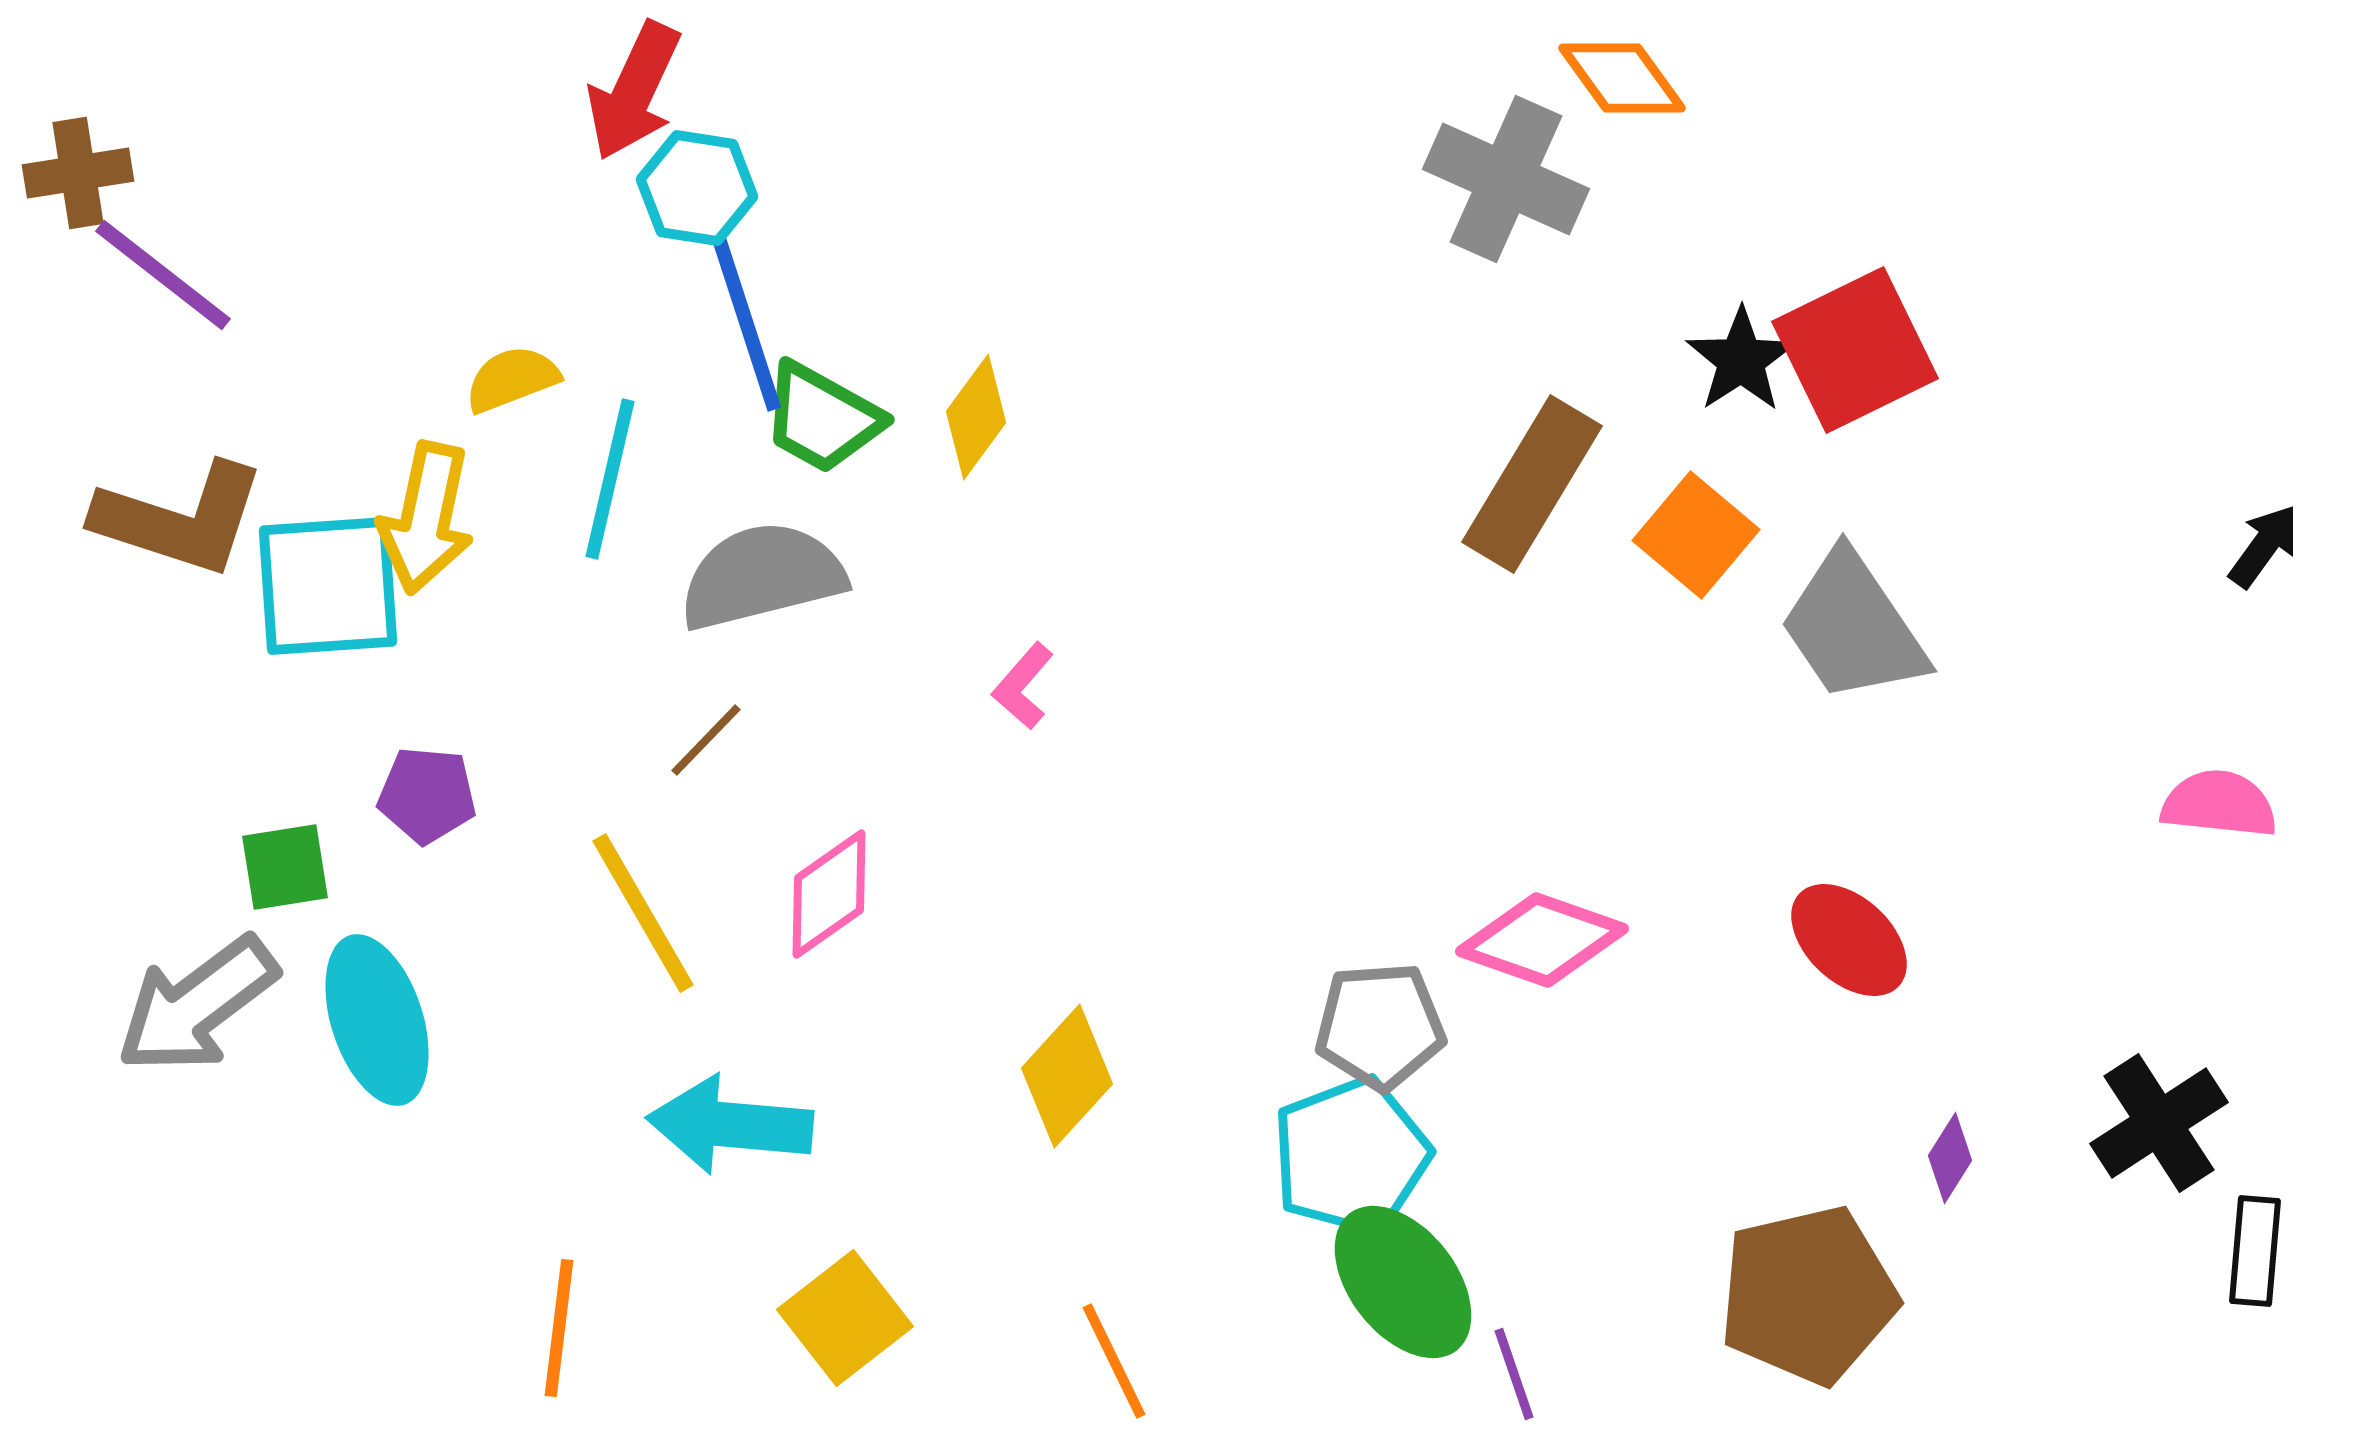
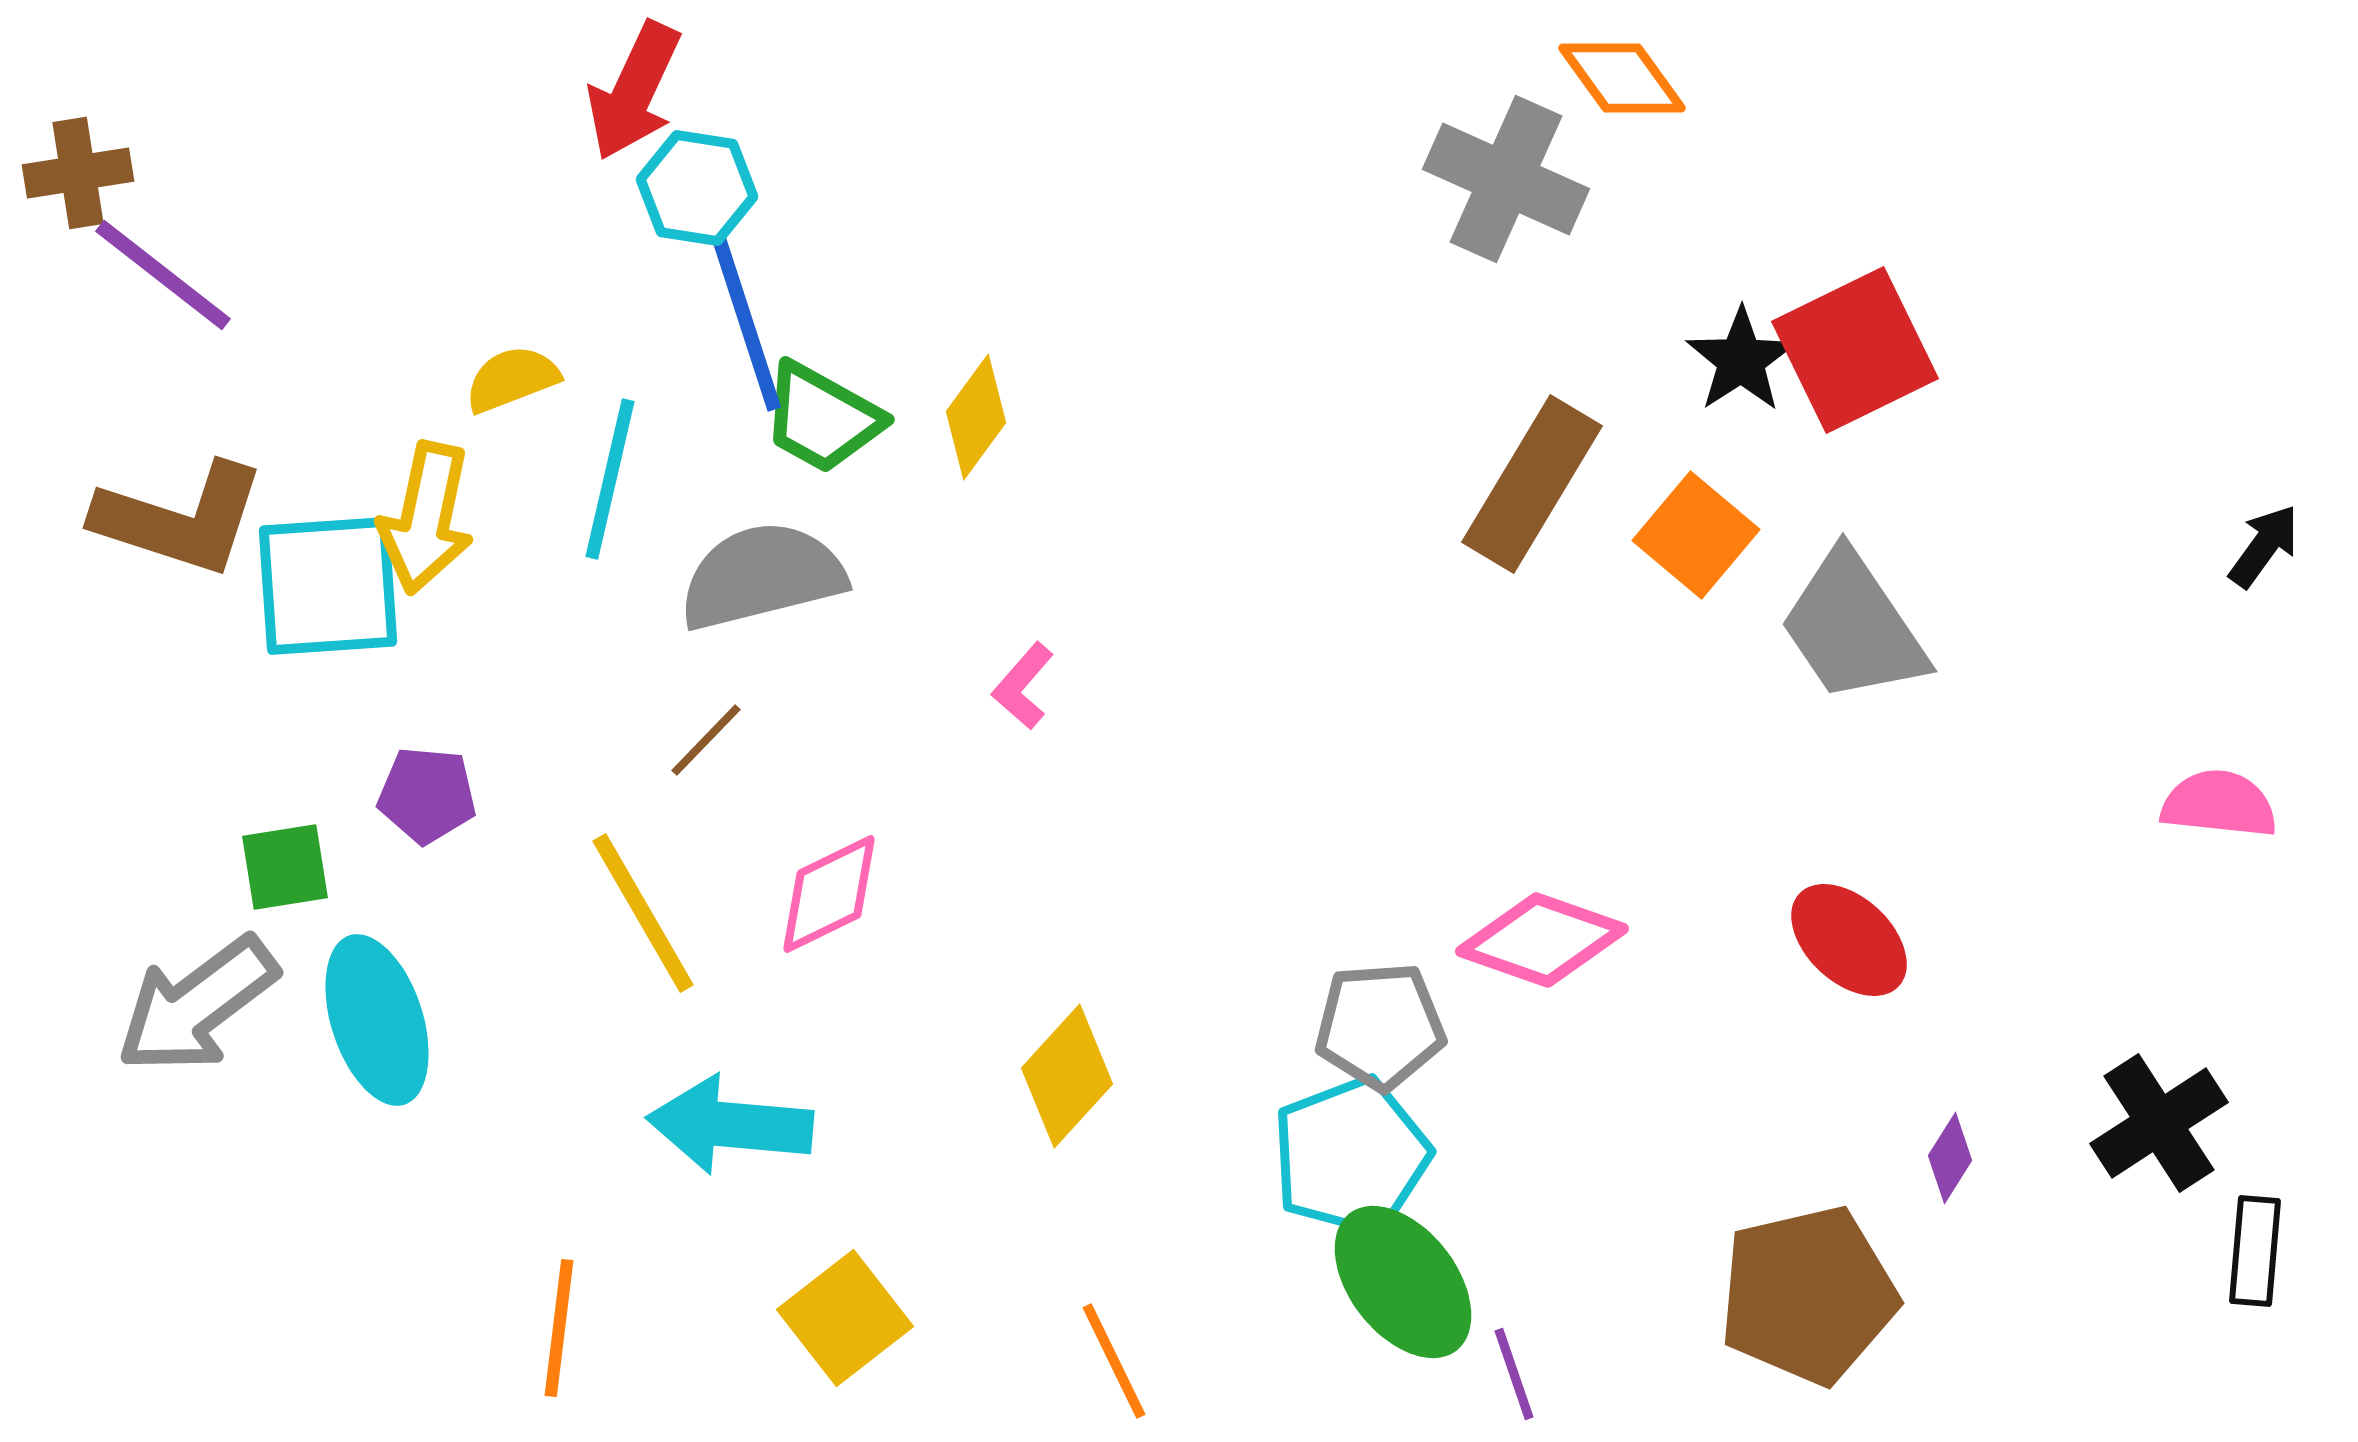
pink diamond at (829, 894): rotated 9 degrees clockwise
